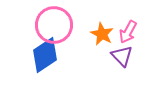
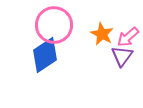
pink arrow: moved 5 px down; rotated 20 degrees clockwise
purple triangle: rotated 20 degrees clockwise
